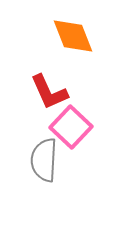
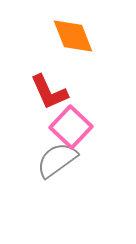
gray semicircle: moved 13 px right; rotated 51 degrees clockwise
